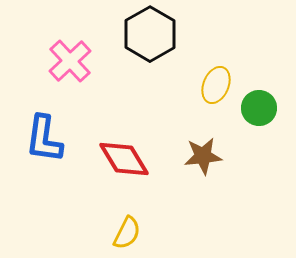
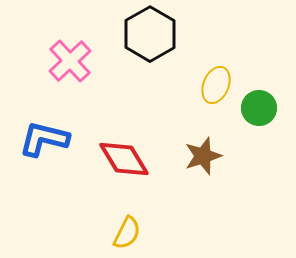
blue L-shape: rotated 96 degrees clockwise
brown star: rotated 12 degrees counterclockwise
